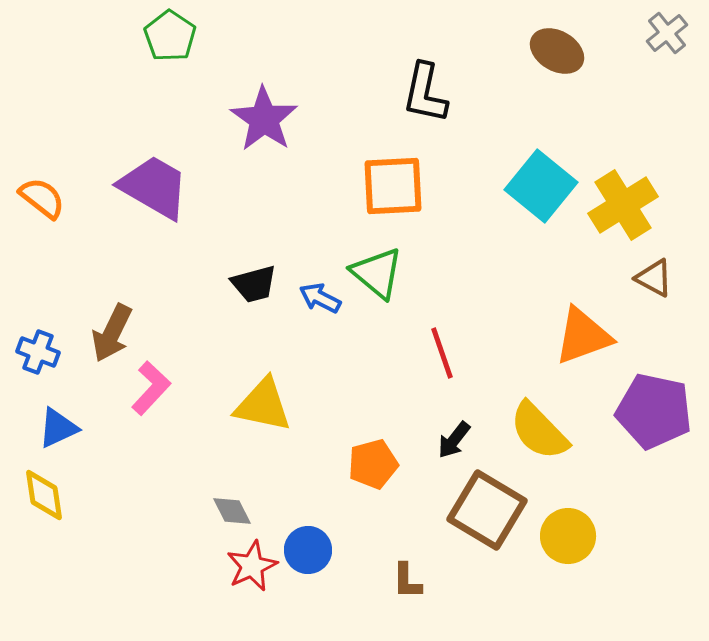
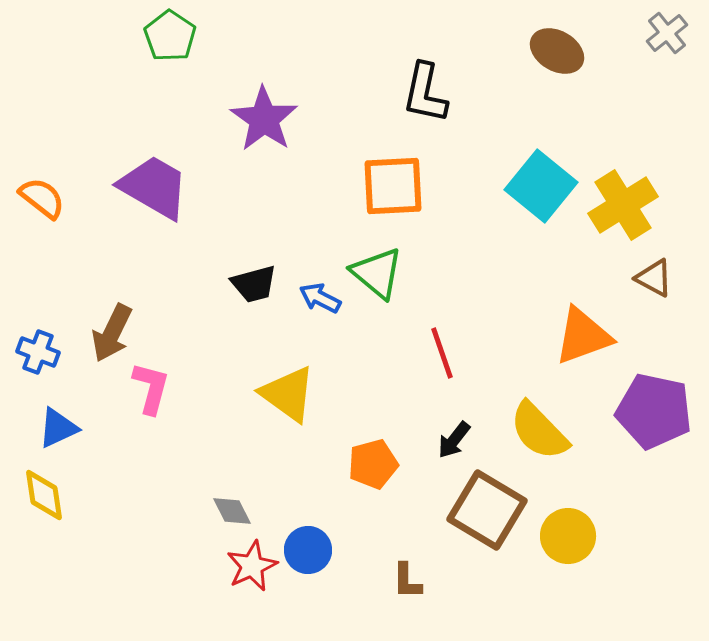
pink L-shape: rotated 28 degrees counterclockwise
yellow triangle: moved 25 px right, 11 px up; rotated 24 degrees clockwise
